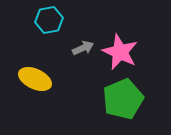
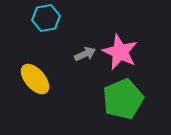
cyan hexagon: moved 3 px left, 2 px up
gray arrow: moved 2 px right, 6 px down
yellow ellipse: rotated 24 degrees clockwise
